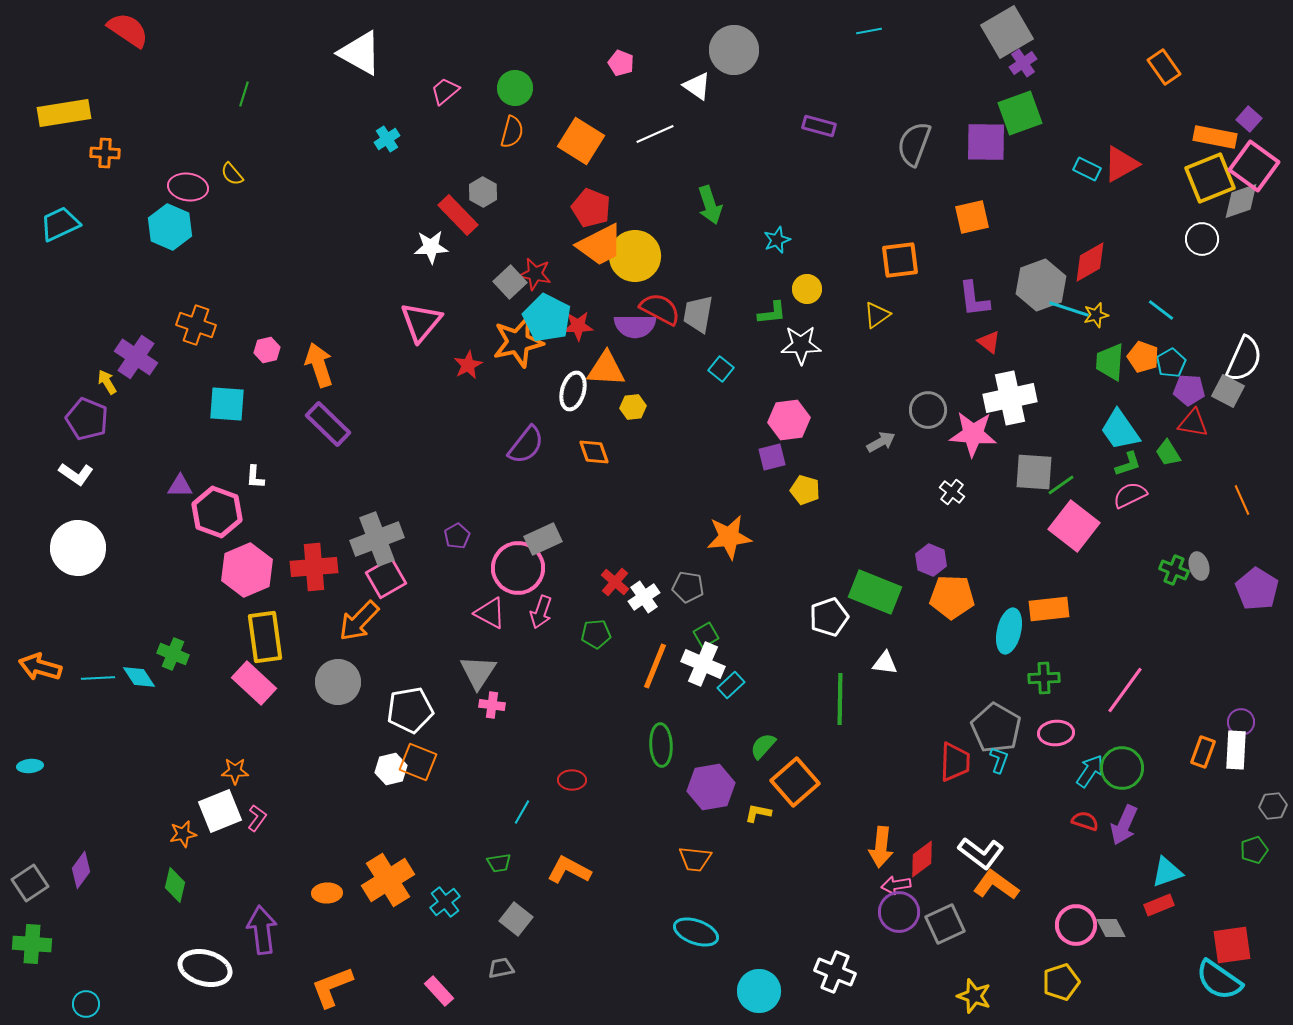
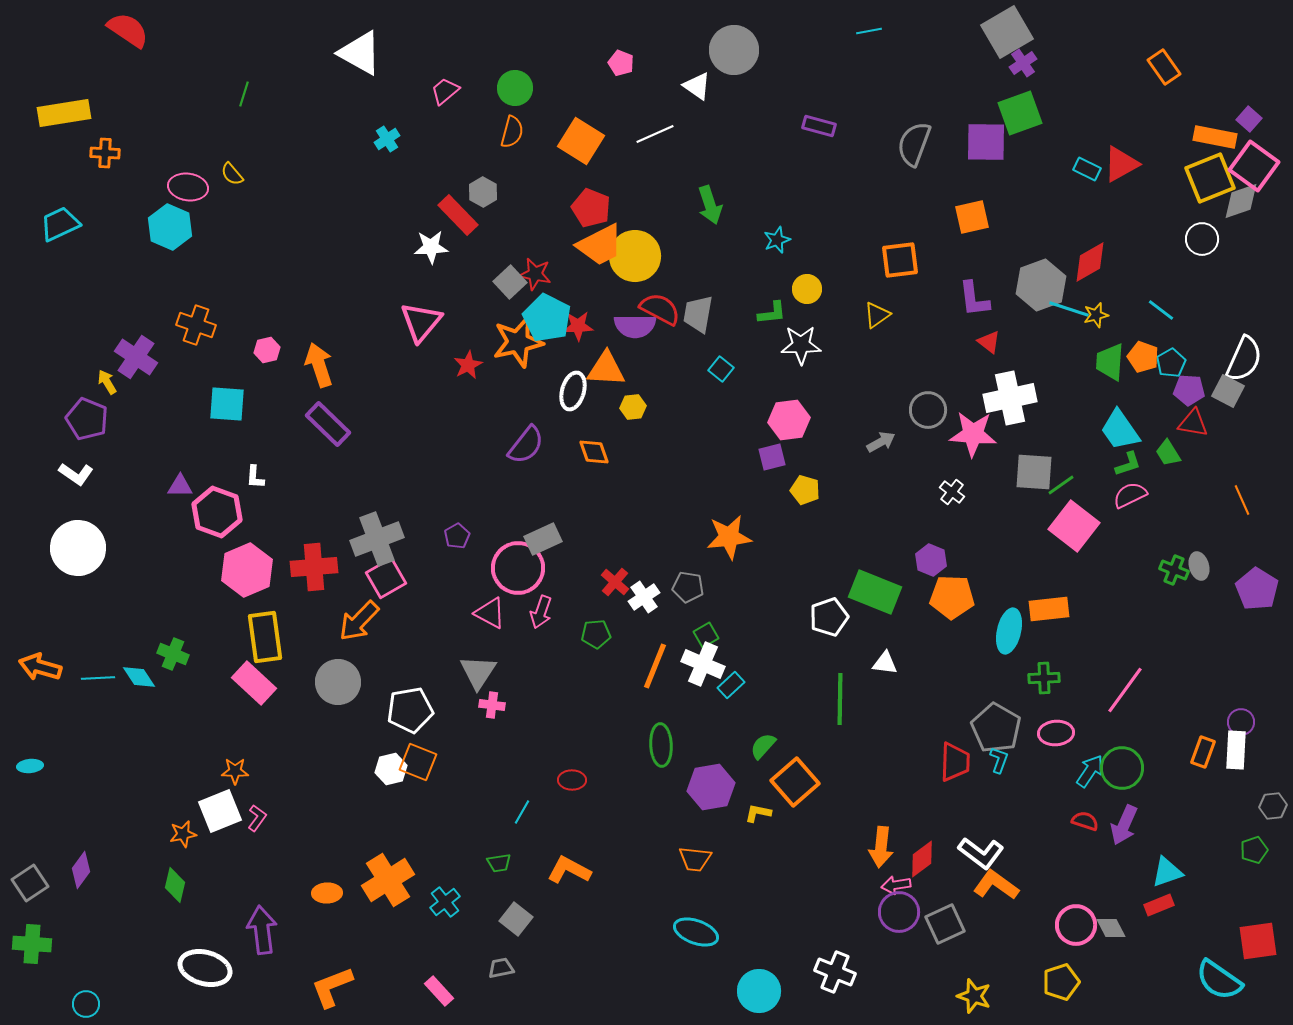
red square at (1232, 945): moved 26 px right, 4 px up
